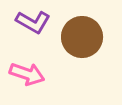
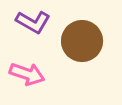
brown circle: moved 4 px down
